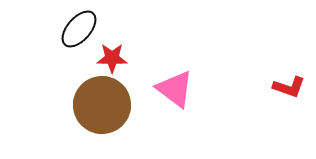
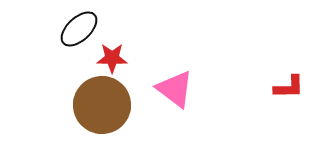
black ellipse: rotated 6 degrees clockwise
red L-shape: rotated 20 degrees counterclockwise
